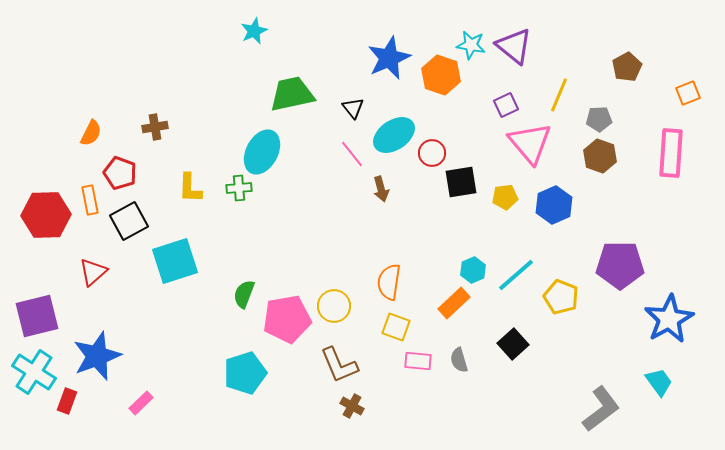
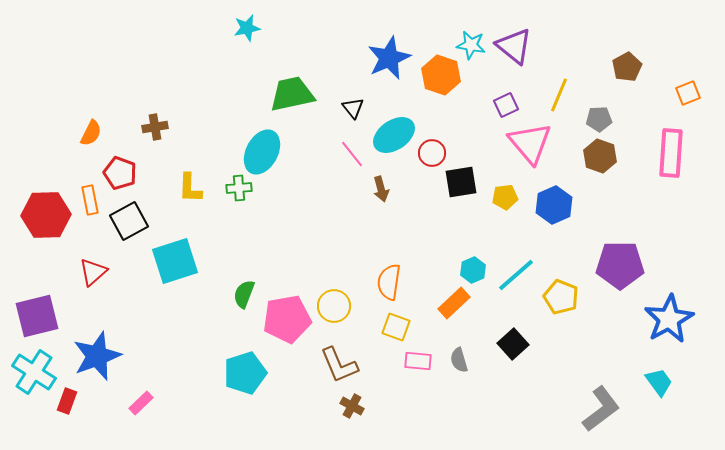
cyan star at (254, 31): moved 7 px left, 3 px up; rotated 12 degrees clockwise
